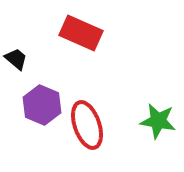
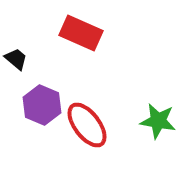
red ellipse: rotated 18 degrees counterclockwise
